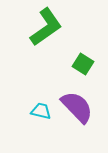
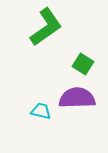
purple semicircle: moved 9 px up; rotated 48 degrees counterclockwise
